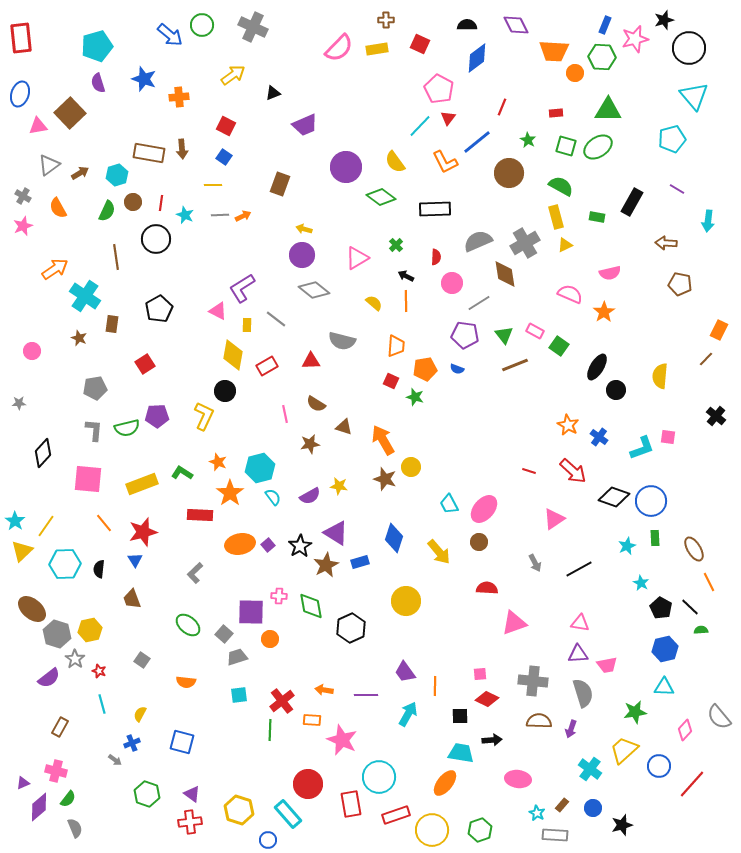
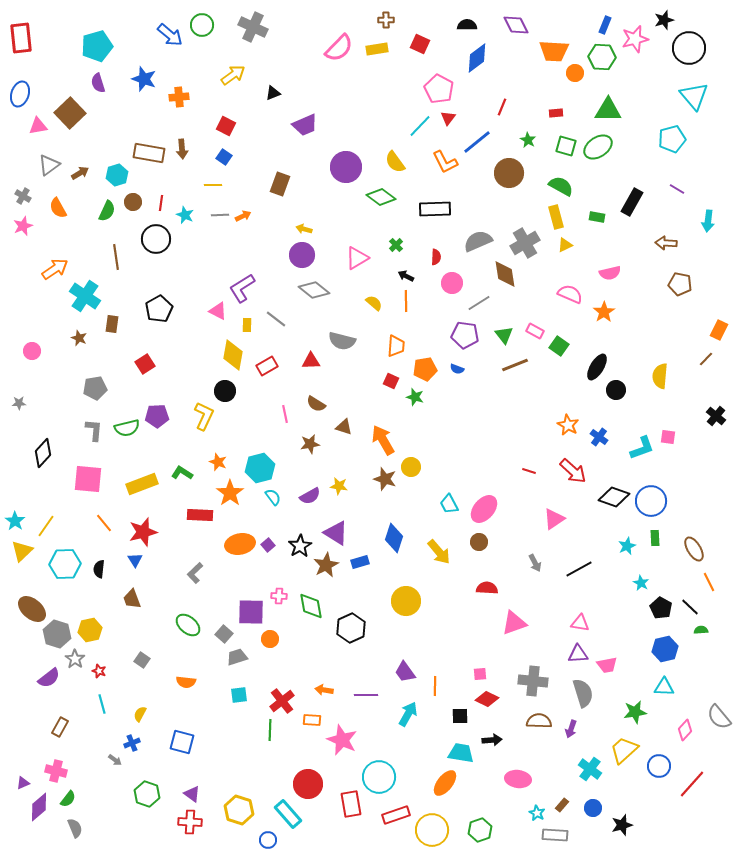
red cross at (190, 822): rotated 10 degrees clockwise
